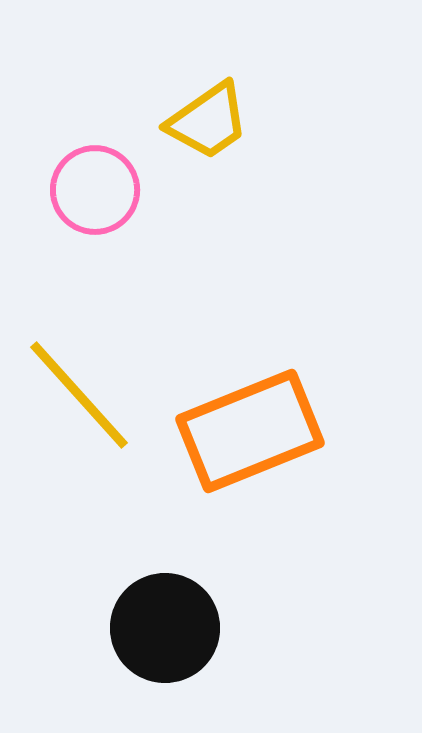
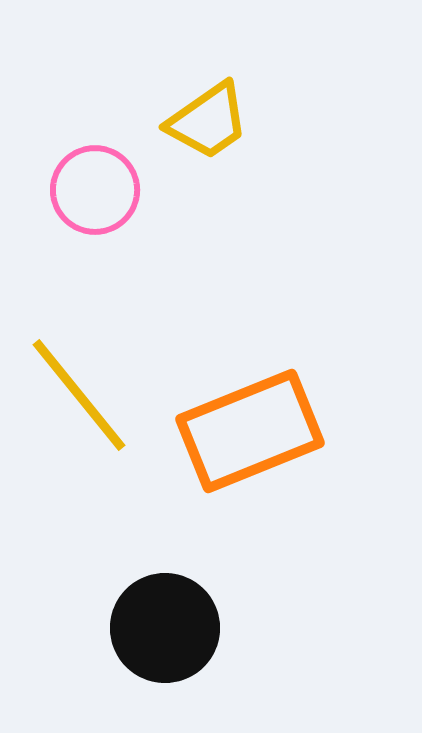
yellow line: rotated 3 degrees clockwise
